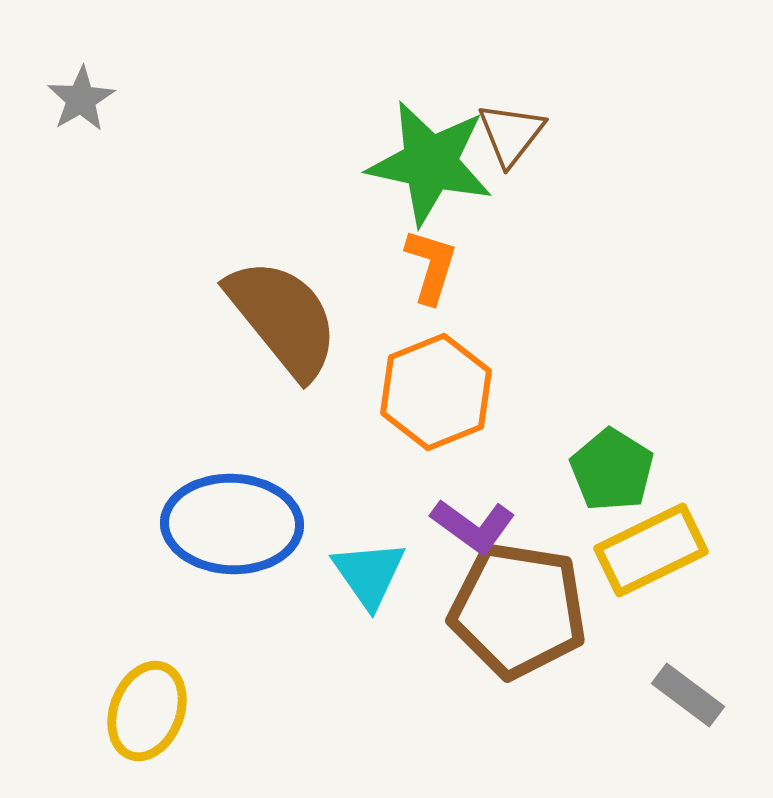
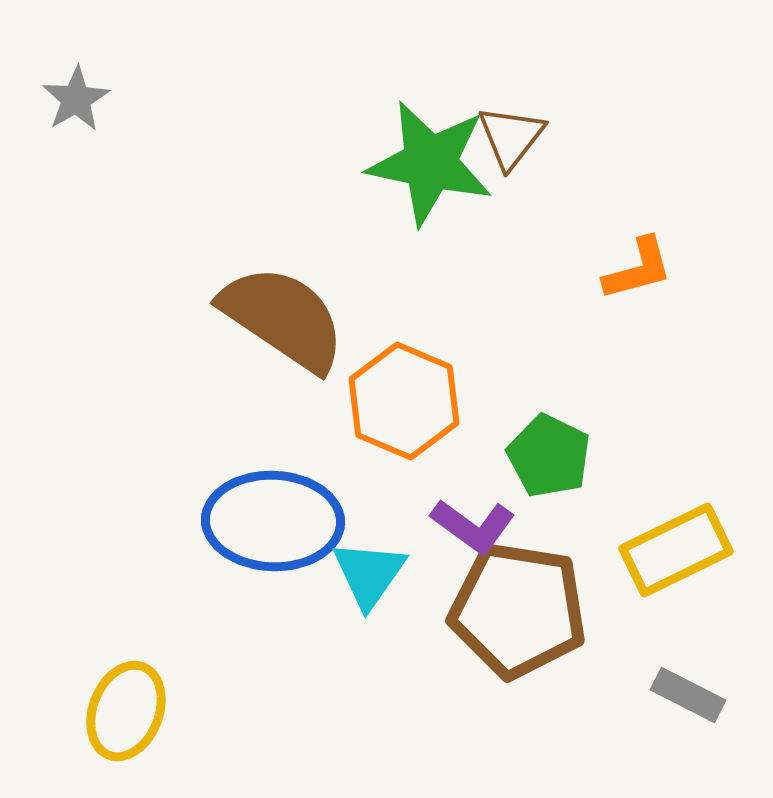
gray star: moved 5 px left
brown triangle: moved 3 px down
orange L-shape: moved 207 px right, 3 px down; rotated 58 degrees clockwise
brown semicircle: rotated 17 degrees counterclockwise
orange hexagon: moved 32 px left, 9 px down; rotated 15 degrees counterclockwise
green pentagon: moved 63 px left, 14 px up; rotated 6 degrees counterclockwise
blue ellipse: moved 41 px right, 3 px up
yellow rectangle: moved 25 px right
cyan triangle: rotated 10 degrees clockwise
gray rectangle: rotated 10 degrees counterclockwise
yellow ellipse: moved 21 px left
